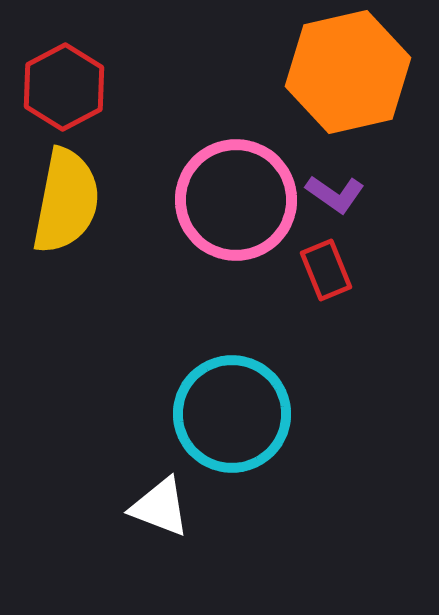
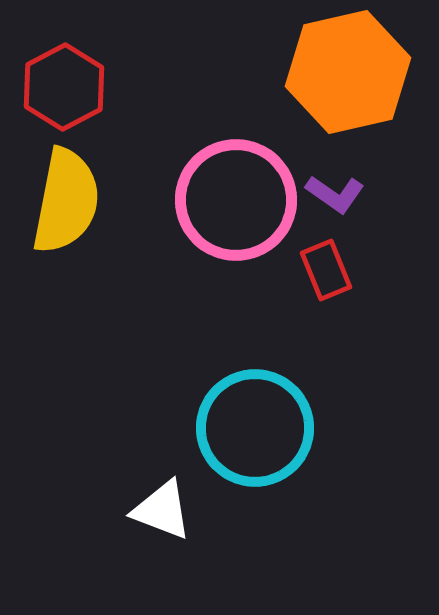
cyan circle: moved 23 px right, 14 px down
white triangle: moved 2 px right, 3 px down
